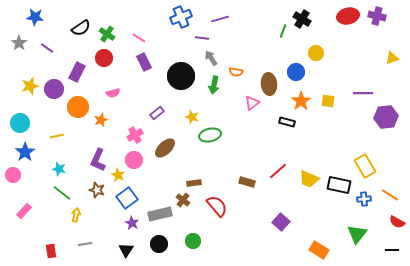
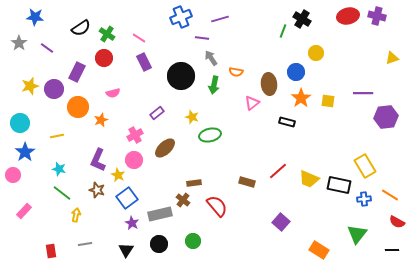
orange star at (301, 101): moved 3 px up
